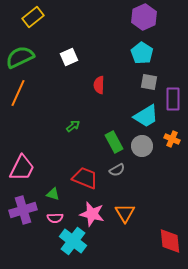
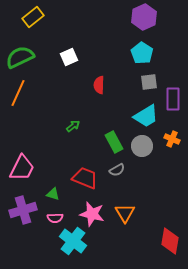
gray square: rotated 18 degrees counterclockwise
red diamond: rotated 16 degrees clockwise
